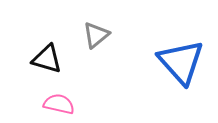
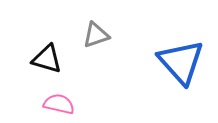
gray triangle: rotated 20 degrees clockwise
